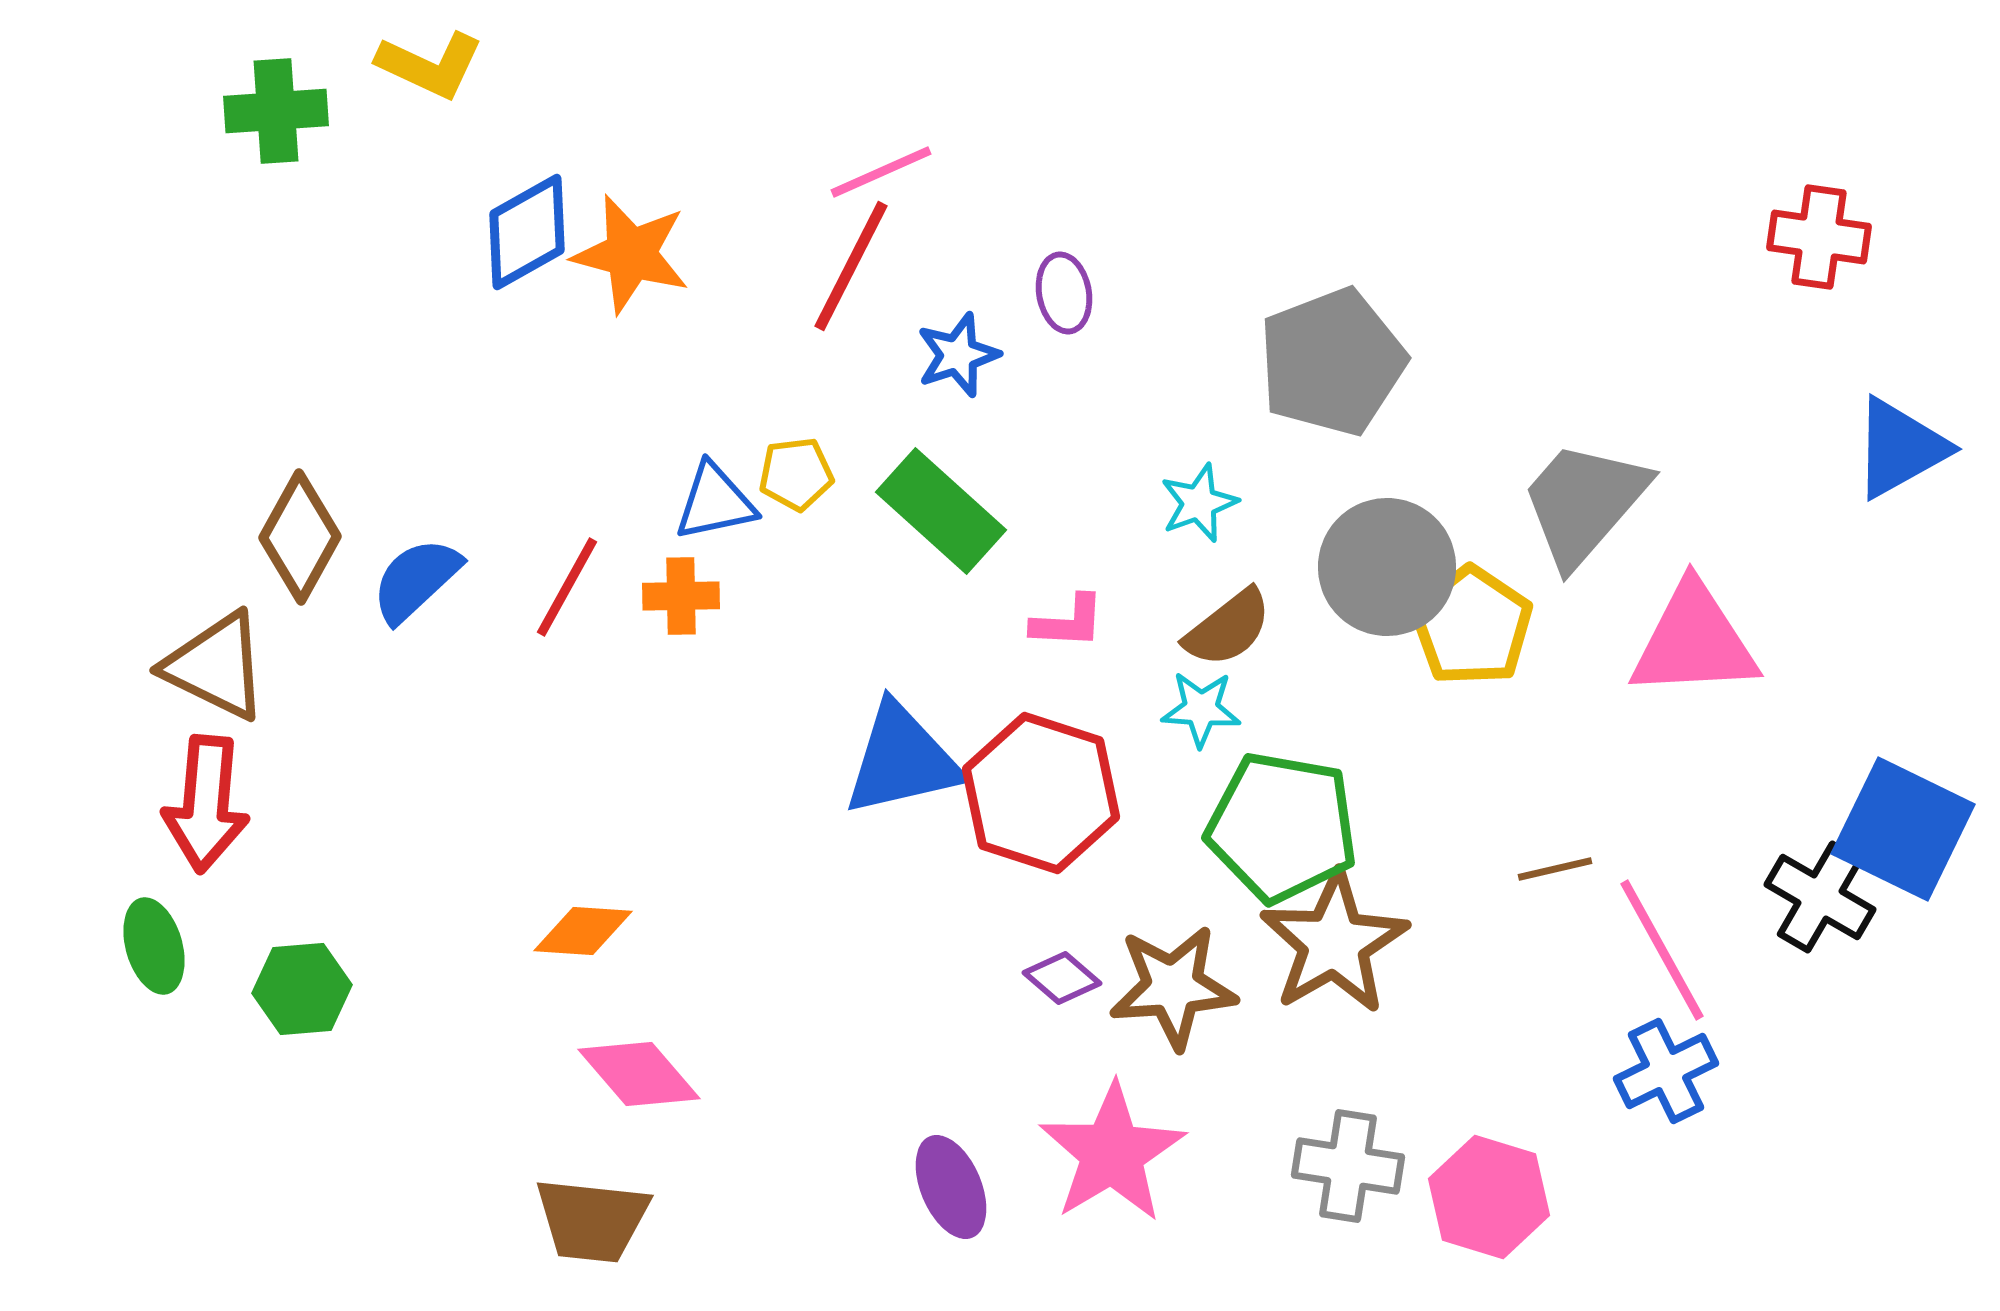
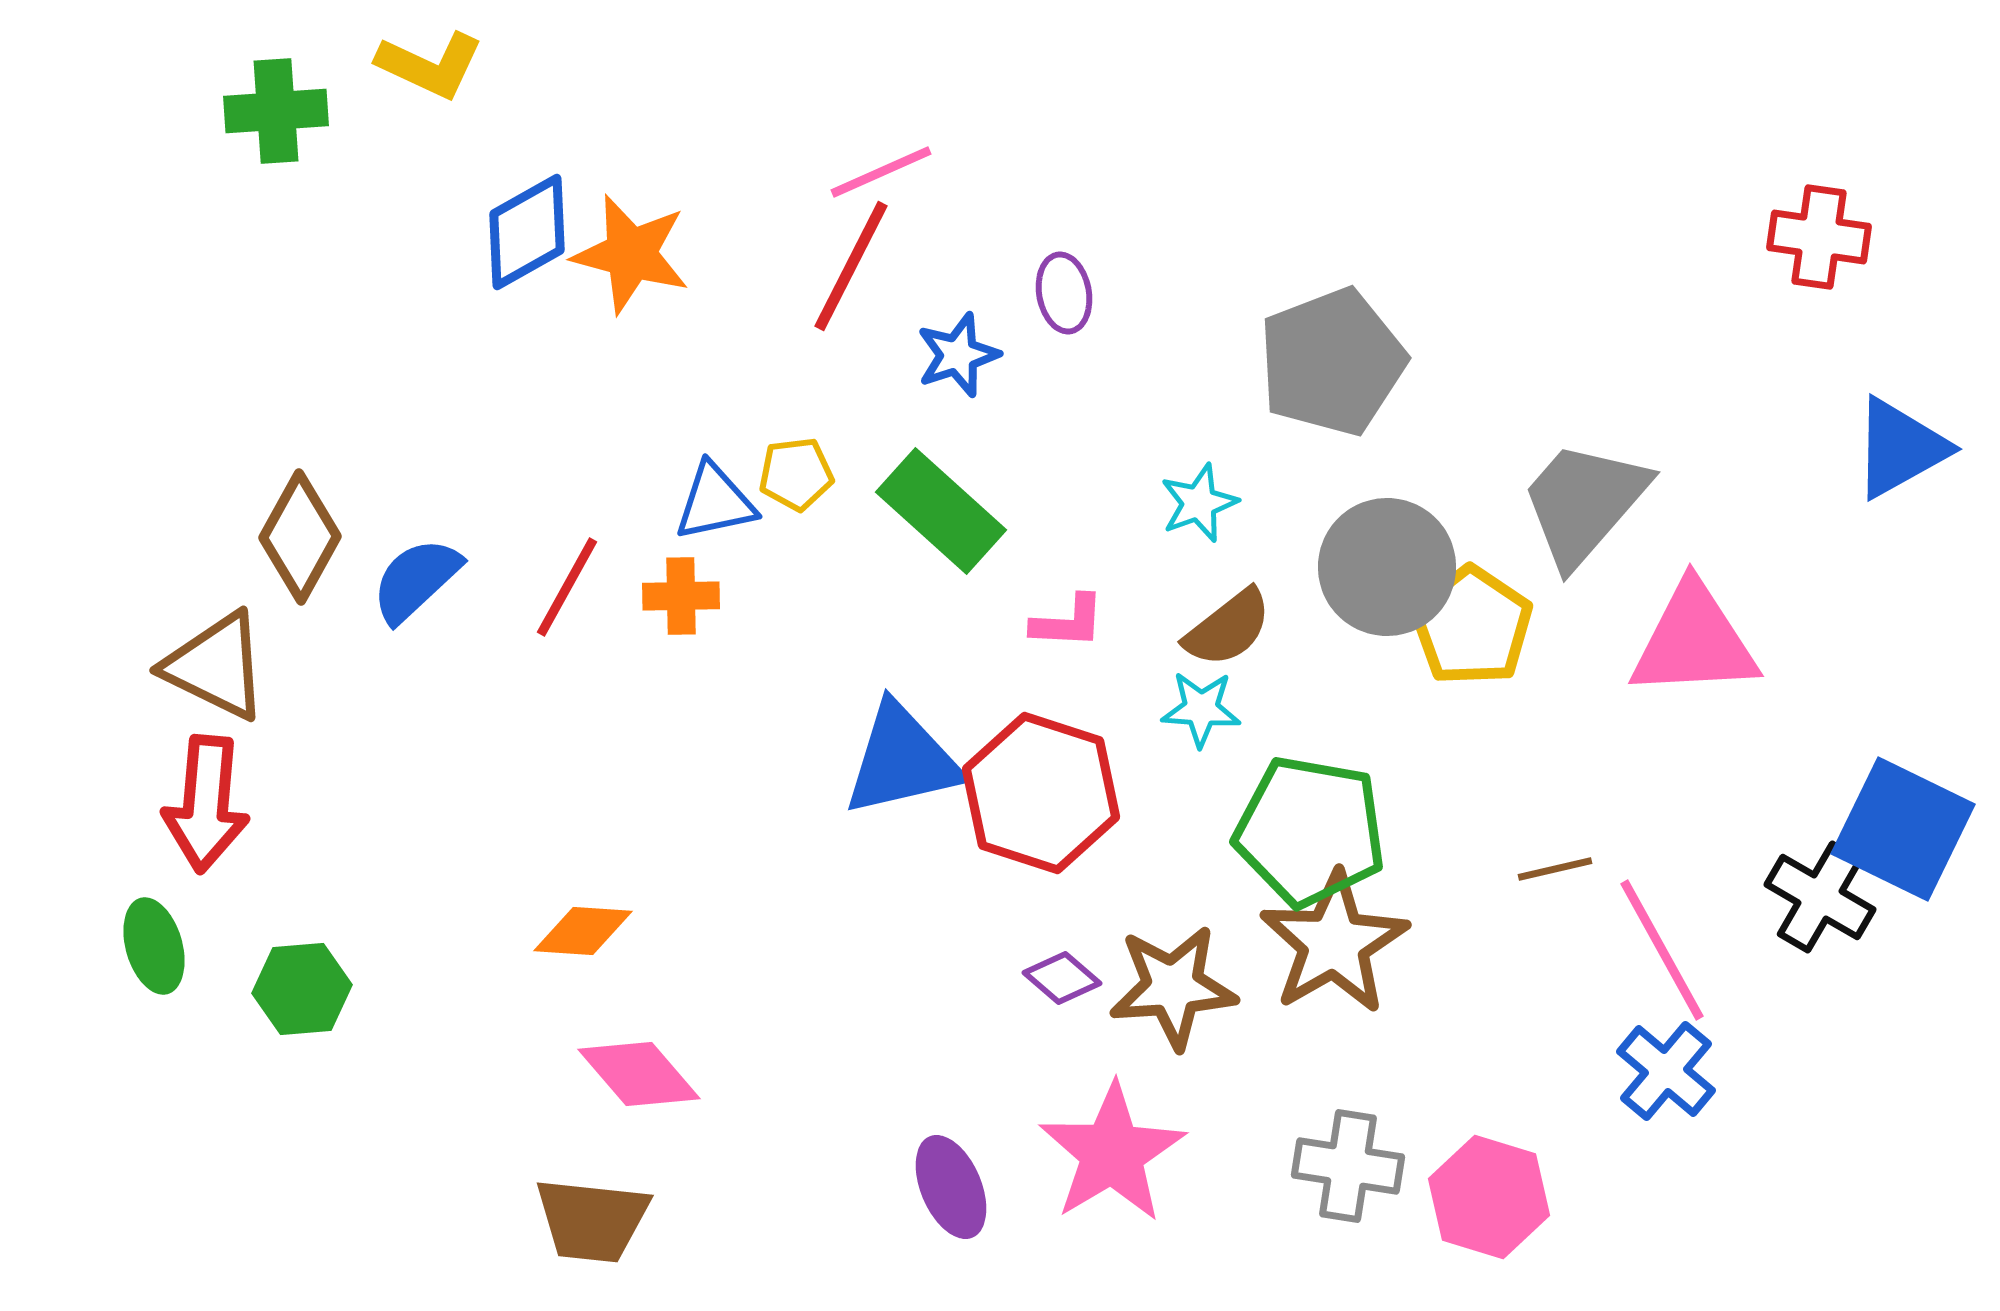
green pentagon at (1282, 827): moved 28 px right, 4 px down
blue cross at (1666, 1071): rotated 24 degrees counterclockwise
